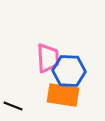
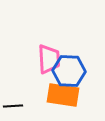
pink trapezoid: moved 1 px right, 1 px down
black line: rotated 24 degrees counterclockwise
